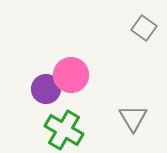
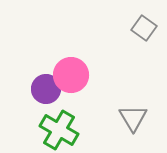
green cross: moved 5 px left
